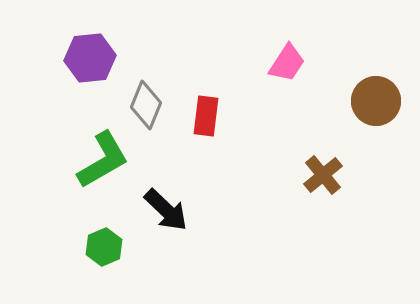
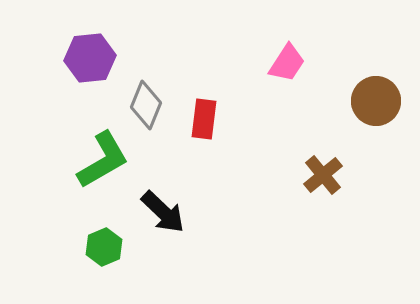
red rectangle: moved 2 px left, 3 px down
black arrow: moved 3 px left, 2 px down
